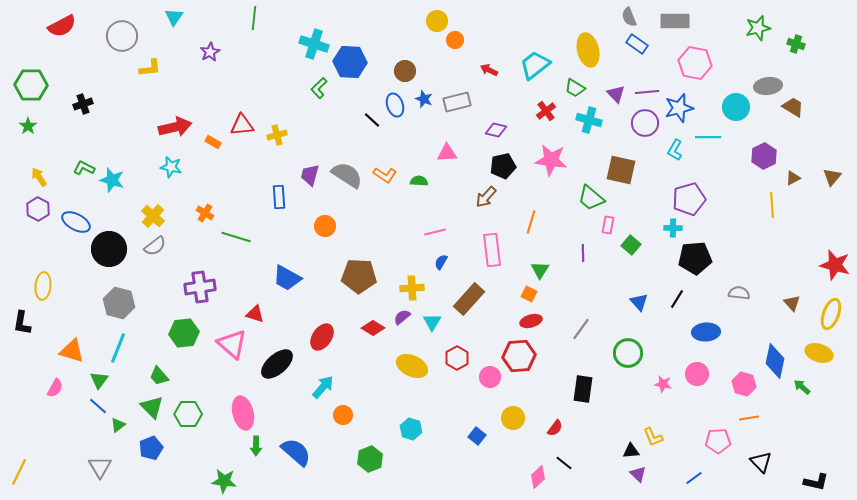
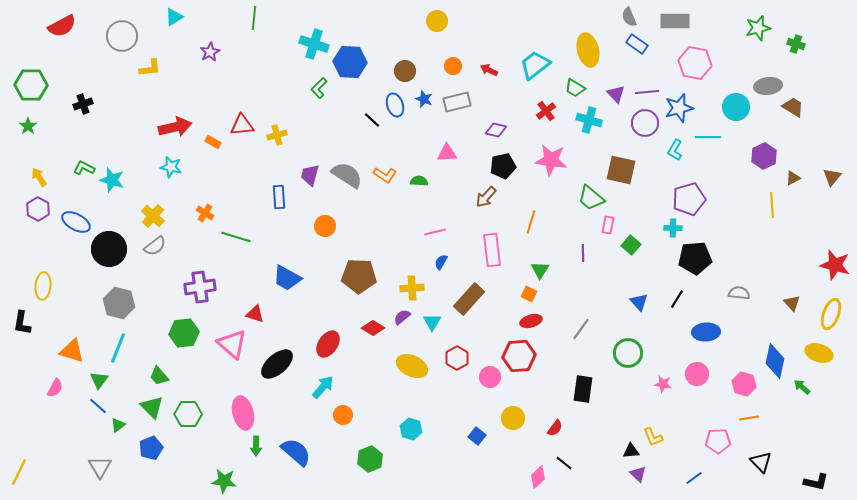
cyan triangle at (174, 17): rotated 24 degrees clockwise
orange circle at (455, 40): moved 2 px left, 26 px down
red ellipse at (322, 337): moved 6 px right, 7 px down
